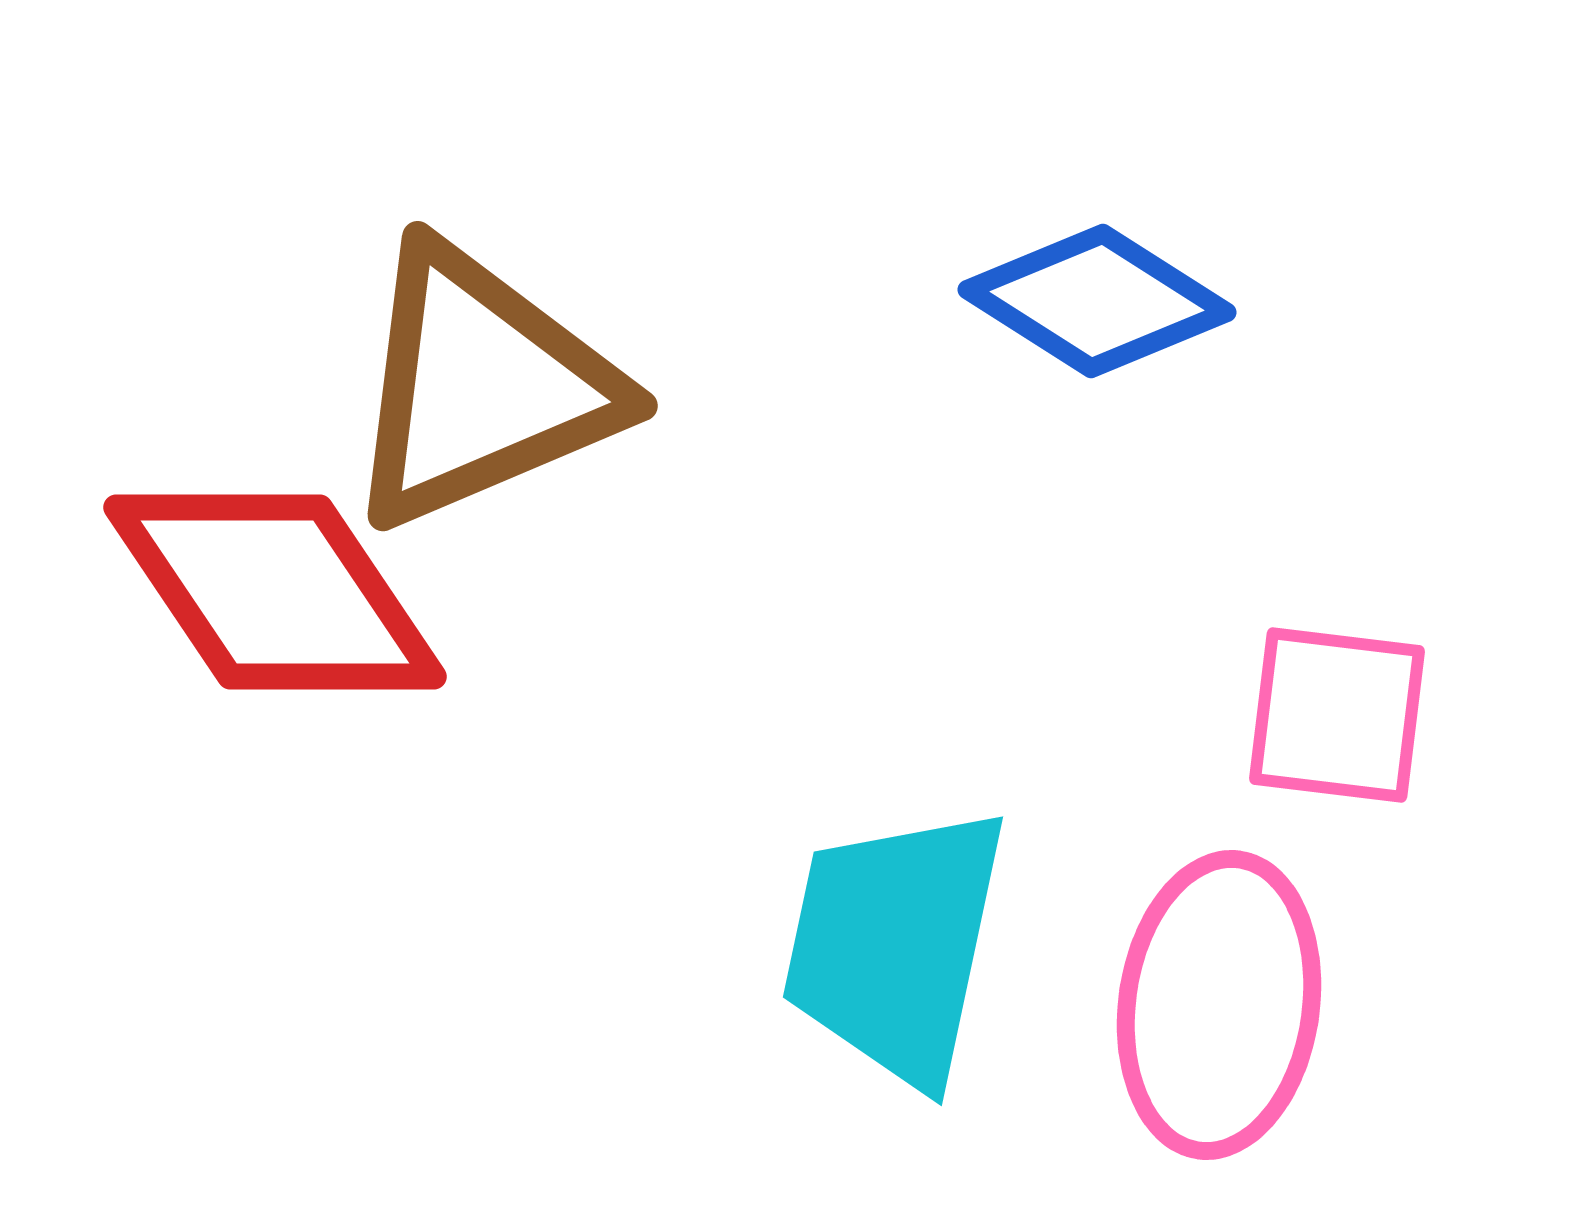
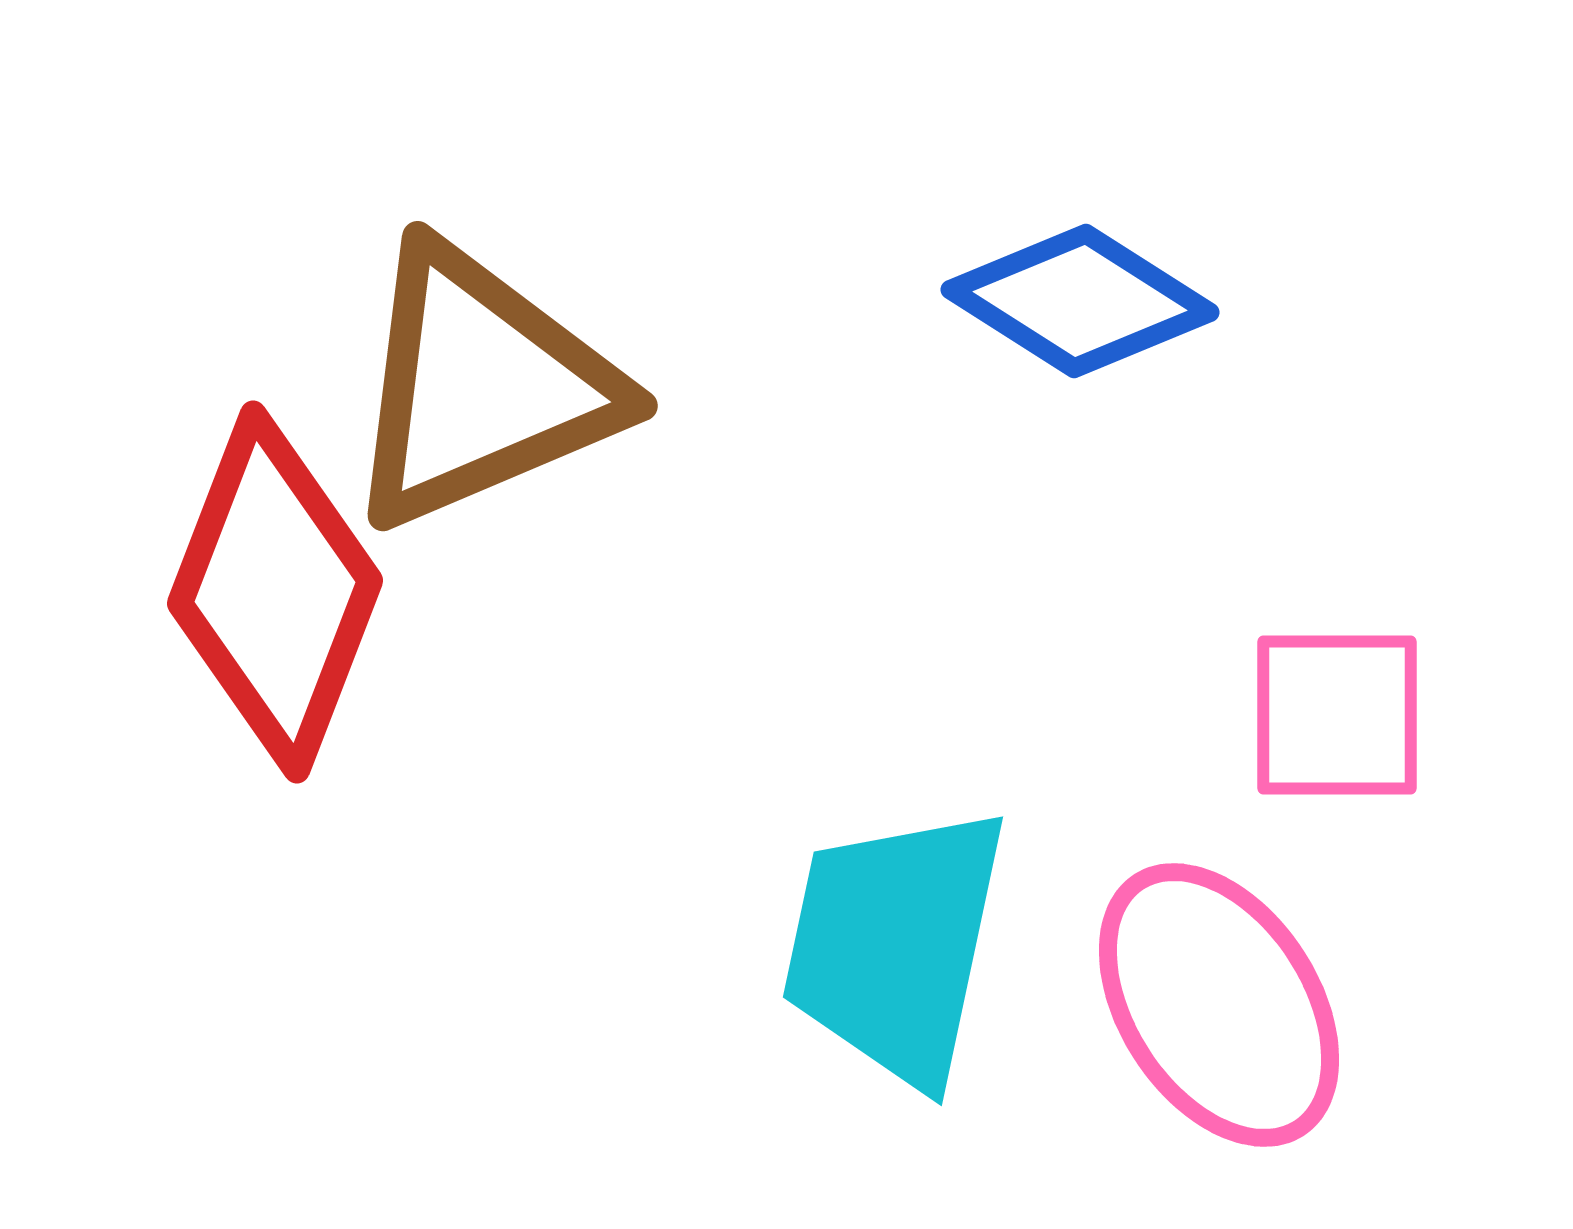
blue diamond: moved 17 px left
red diamond: rotated 55 degrees clockwise
pink square: rotated 7 degrees counterclockwise
pink ellipse: rotated 41 degrees counterclockwise
